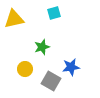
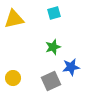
green star: moved 11 px right
yellow circle: moved 12 px left, 9 px down
gray square: rotated 36 degrees clockwise
